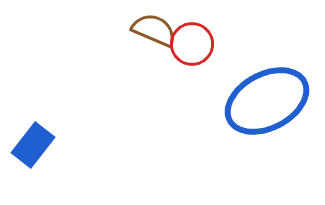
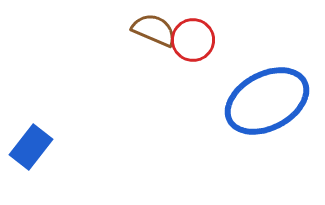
red circle: moved 1 px right, 4 px up
blue rectangle: moved 2 px left, 2 px down
